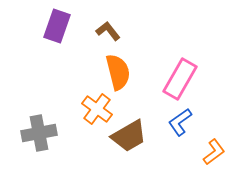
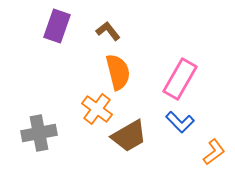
blue L-shape: rotated 100 degrees counterclockwise
